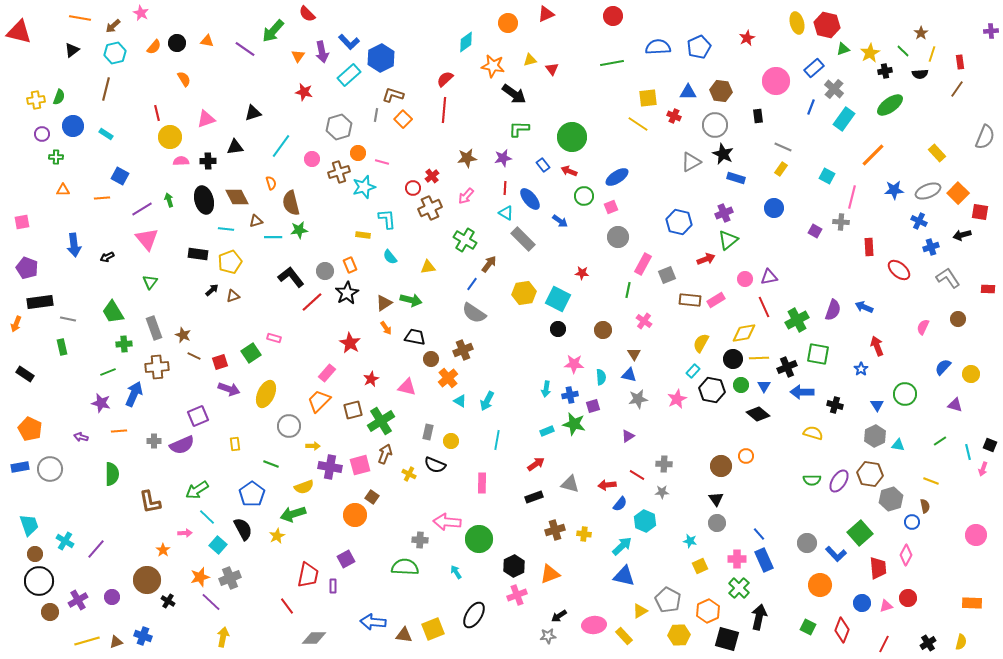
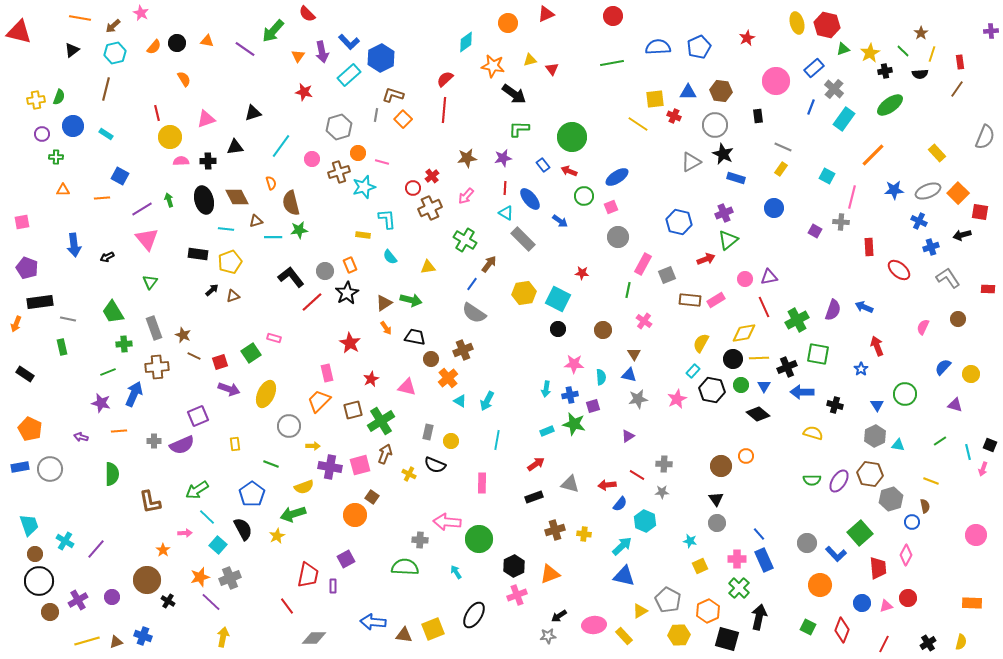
yellow square at (648, 98): moved 7 px right, 1 px down
pink rectangle at (327, 373): rotated 54 degrees counterclockwise
